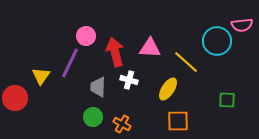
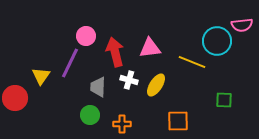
pink triangle: rotated 10 degrees counterclockwise
yellow line: moved 6 px right; rotated 20 degrees counterclockwise
yellow ellipse: moved 12 px left, 4 px up
green square: moved 3 px left
green circle: moved 3 px left, 2 px up
orange cross: rotated 30 degrees counterclockwise
